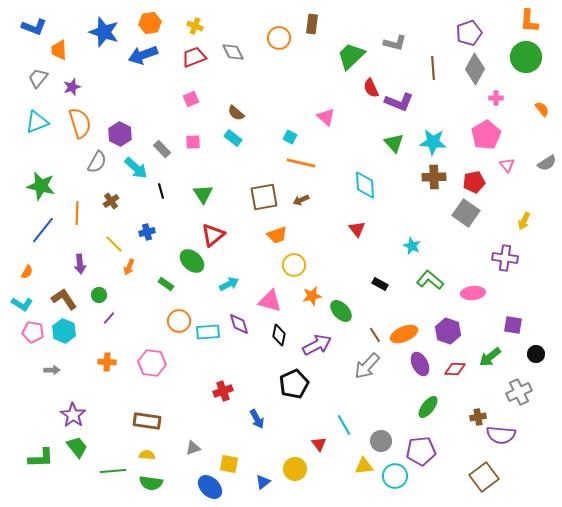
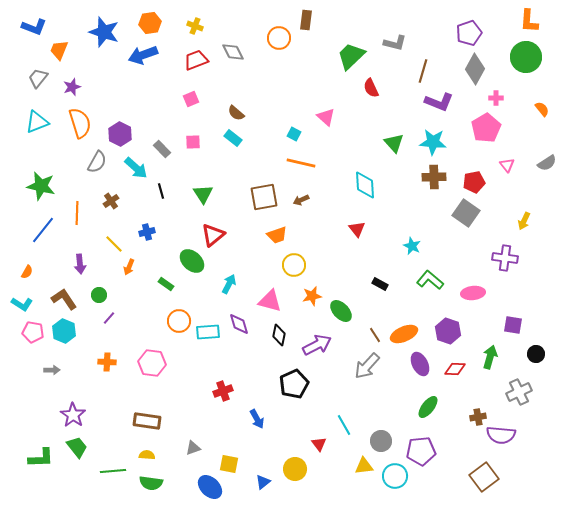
brown rectangle at (312, 24): moved 6 px left, 4 px up
orange trapezoid at (59, 50): rotated 25 degrees clockwise
red trapezoid at (194, 57): moved 2 px right, 3 px down
brown line at (433, 68): moved 10 px left, 3 px down; rotated 20 degrees clockwise
purple L-shape at (399, 102): moved 40 px right
pink pentagon at (486, 135): moved 7 px up
cyan square at (290, 137): moved 4 px right, 3 px up
cyan arrow at (229, 284): rotated 36 degrees counterclockwise
green arrow at (490, 357): rotated 145 degrees clockwise
